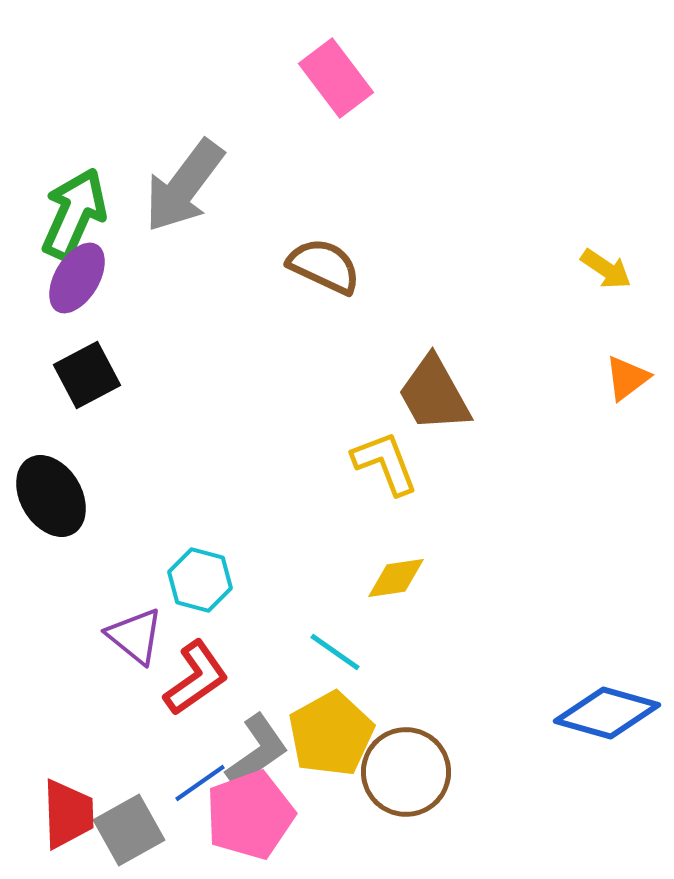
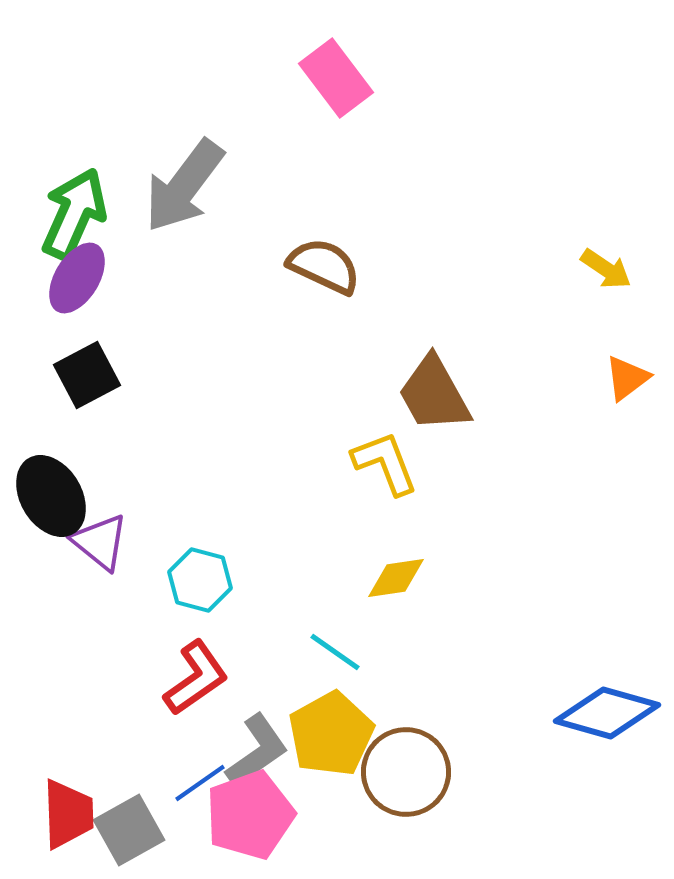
purple triangle: moved 35 px left, 94 px up
